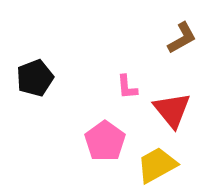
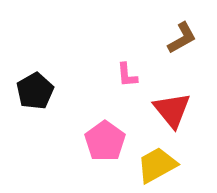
black pentagon: moved 13 px down; rotated 9 degrees counterclockwise
pink L-shape: moved 12 px up
